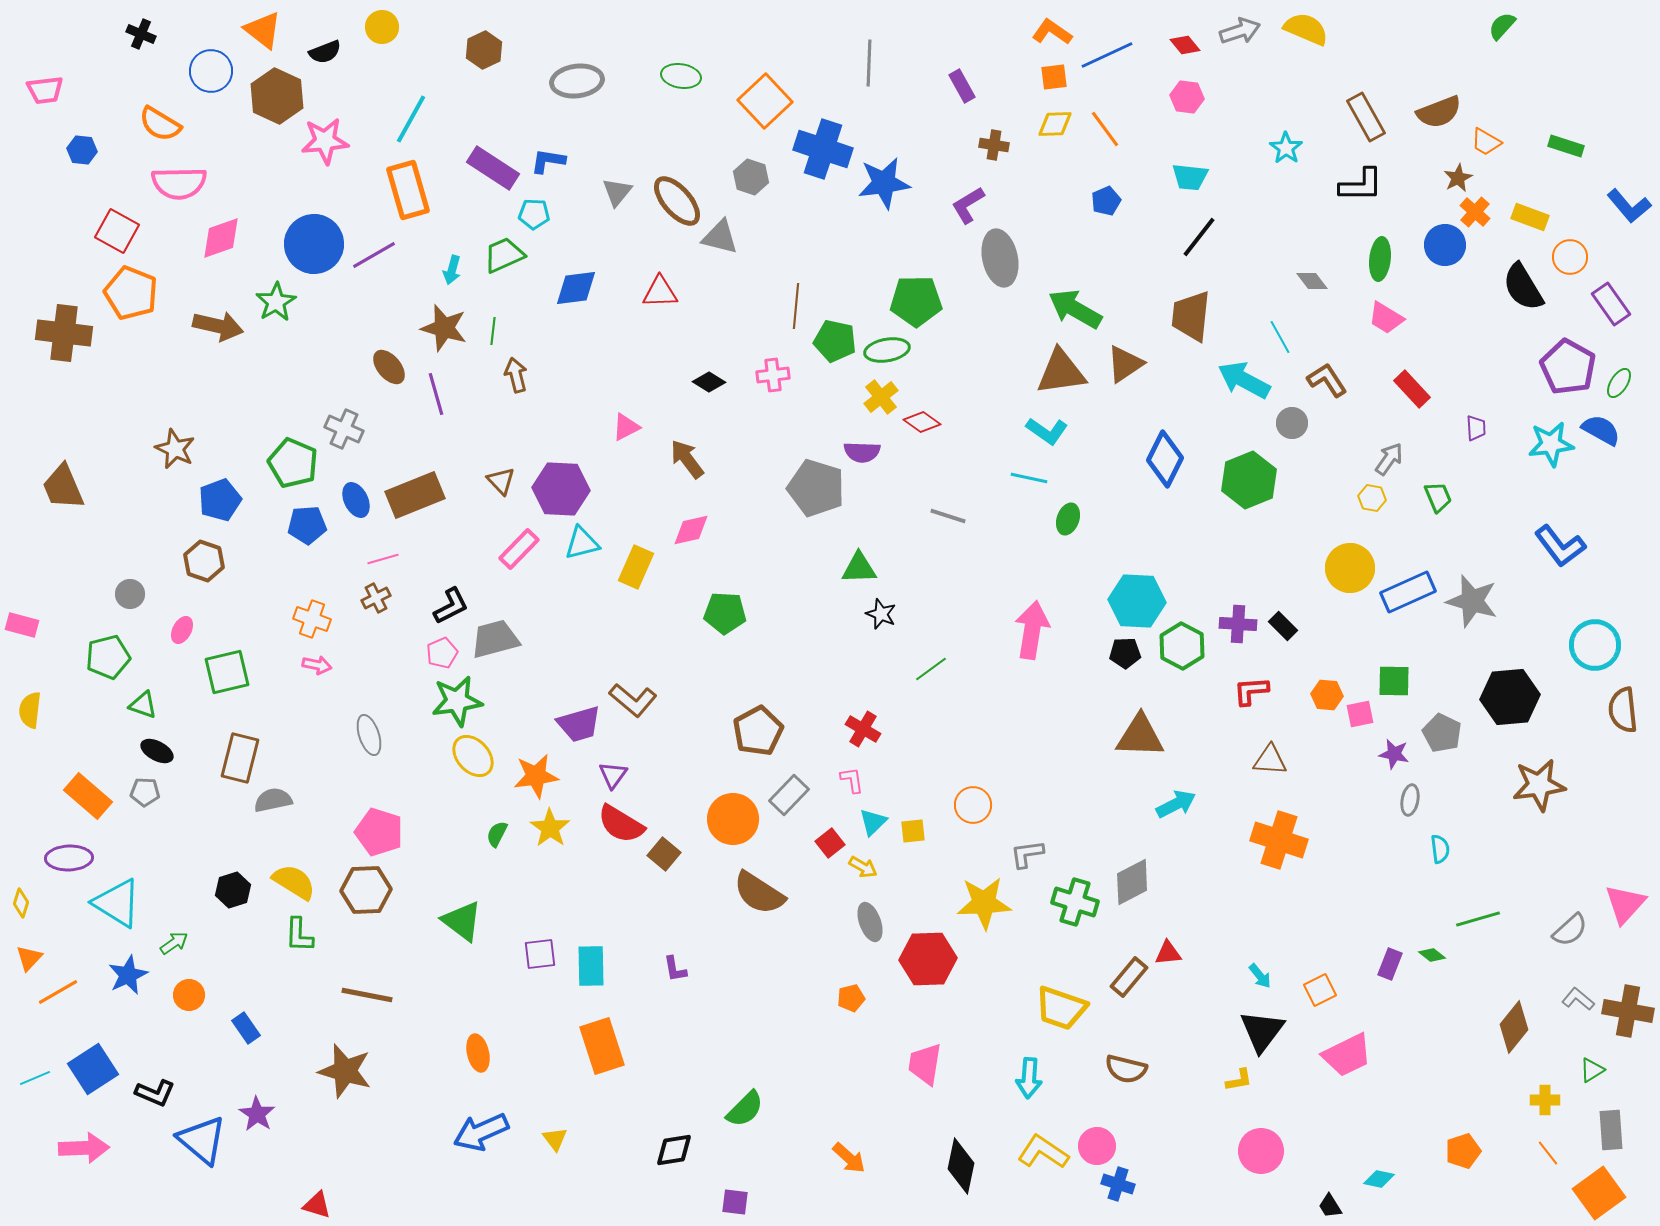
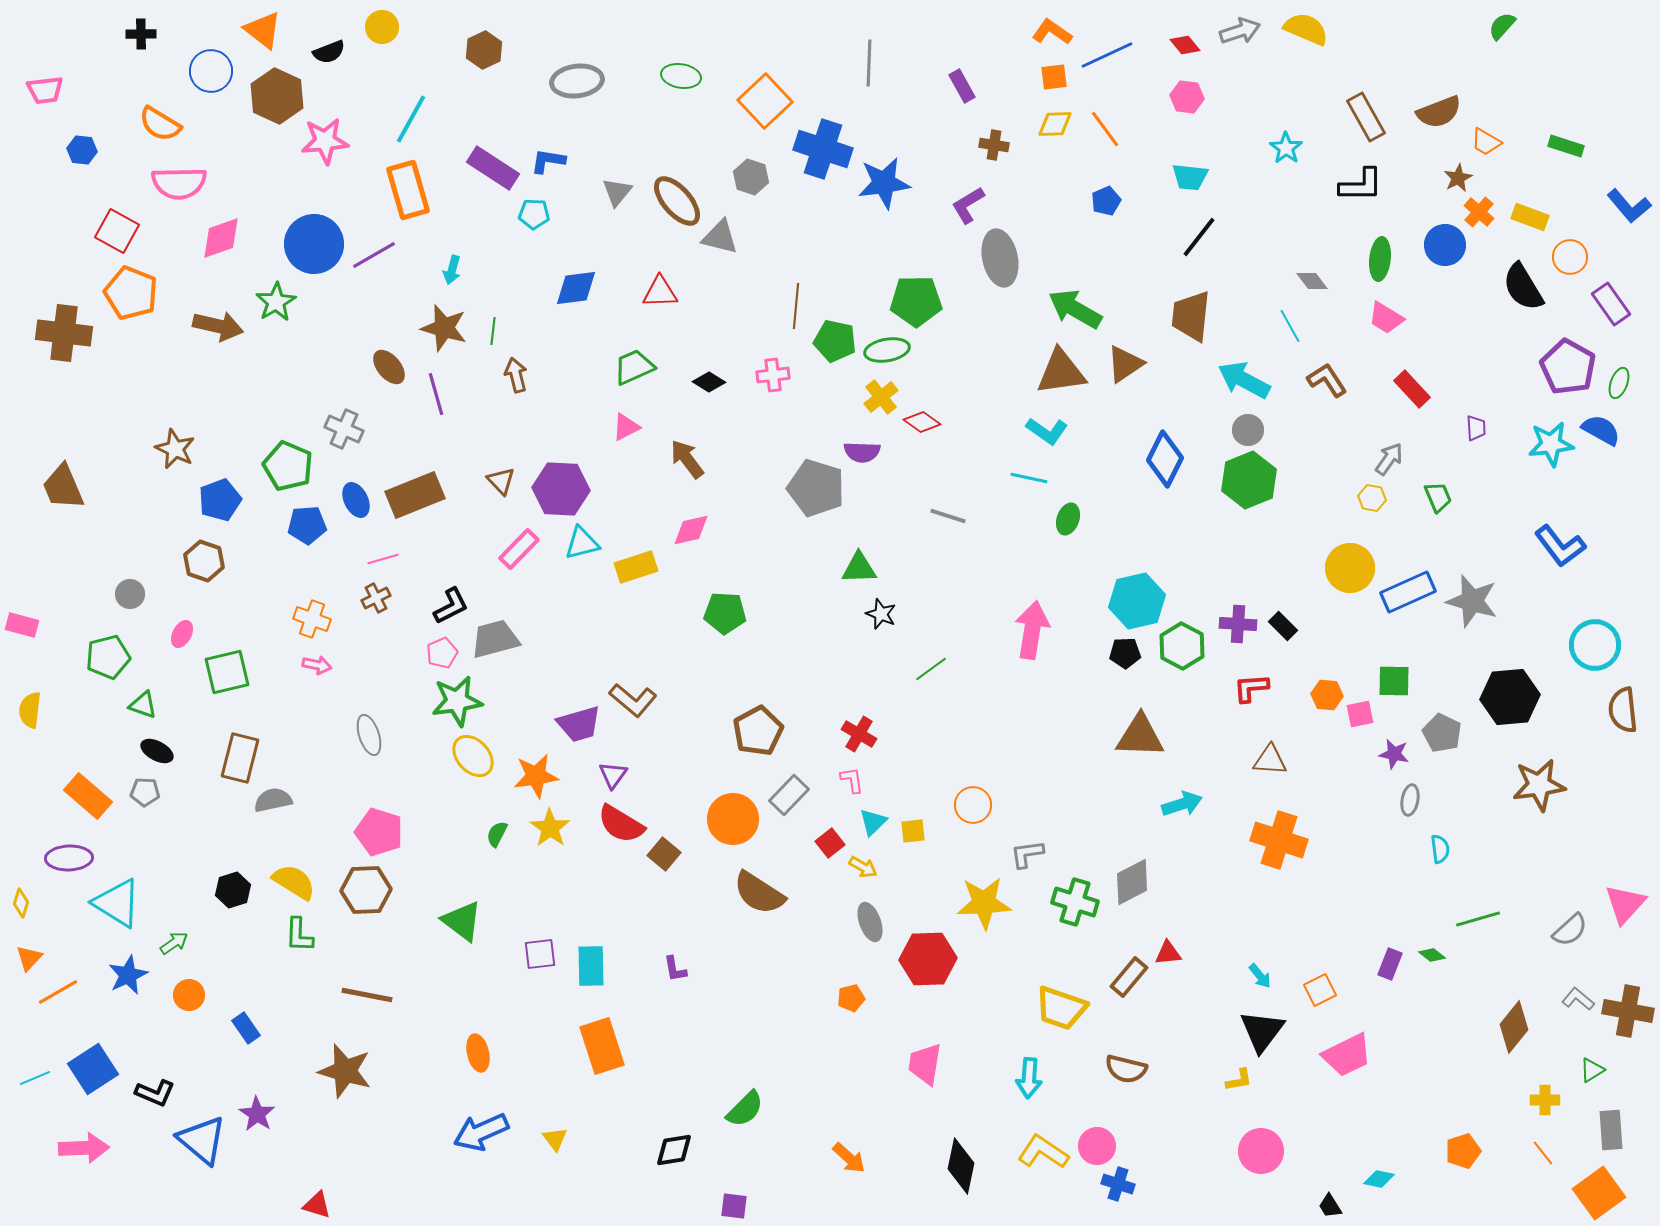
black cross at (141, 34): rotated 24 degrees counterclockwise
black semicircle at (325, 52): moved 4 px right
orange cross at (1475, 212): moved 4 px right
green trapezoid at (504, 255): moved 130 px right, 112 px down
cyan line at (1280, 337): moved 10 px right, 11 px up
green ellipse at (1619, 383): rotated 12 degrees counterclockwise
gray circle at (1292, 423): moved 44 px left, 7 px down
green pentagon at (293, 463): moved 5 px left, 3 px down
yellow rectangle at (636, 567): rotated 48 degrees clockwise
cyan hexagon at (1137, 601): rotated 16 degrees counterclockwise
pink ellipse at (182, 630): moved 4 px down
red L-shape at (1251, 691): moved 3 px up
red cross at (863, 729): moved 4 px left, 5 px down
cyan arrow at (1176, 804): moved 6 px right; rotated 9 degrees clockwise
orange line at (1548, 1153): moved 5 px left
purple square at (735, 1202): moved 1 px left, 4 px down
